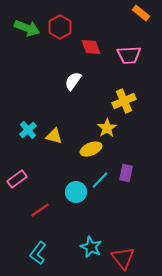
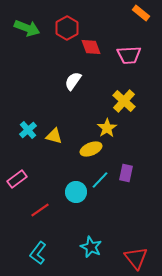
red hexagon: moved 7 px right, 1 px down
yellow cross: rotated 25 degrees counterclockwise
red triangle: moved 13 px right
